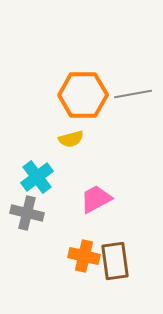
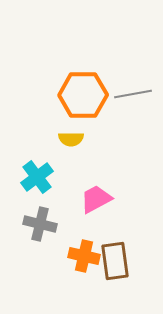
yellow semicircle: rotated 15 degrees clockwise
gray cross: moved 13 px right, 11 px down
